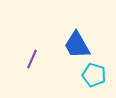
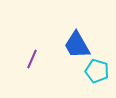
cyan pentagon: moved 3 px right, 4 px up
